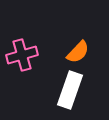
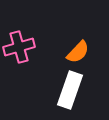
pink cross: moved 3 px left, 8 px up
